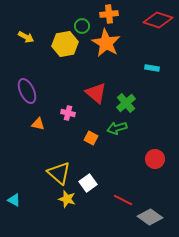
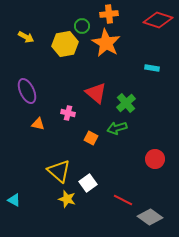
yellow triangle: moved 2 px up
